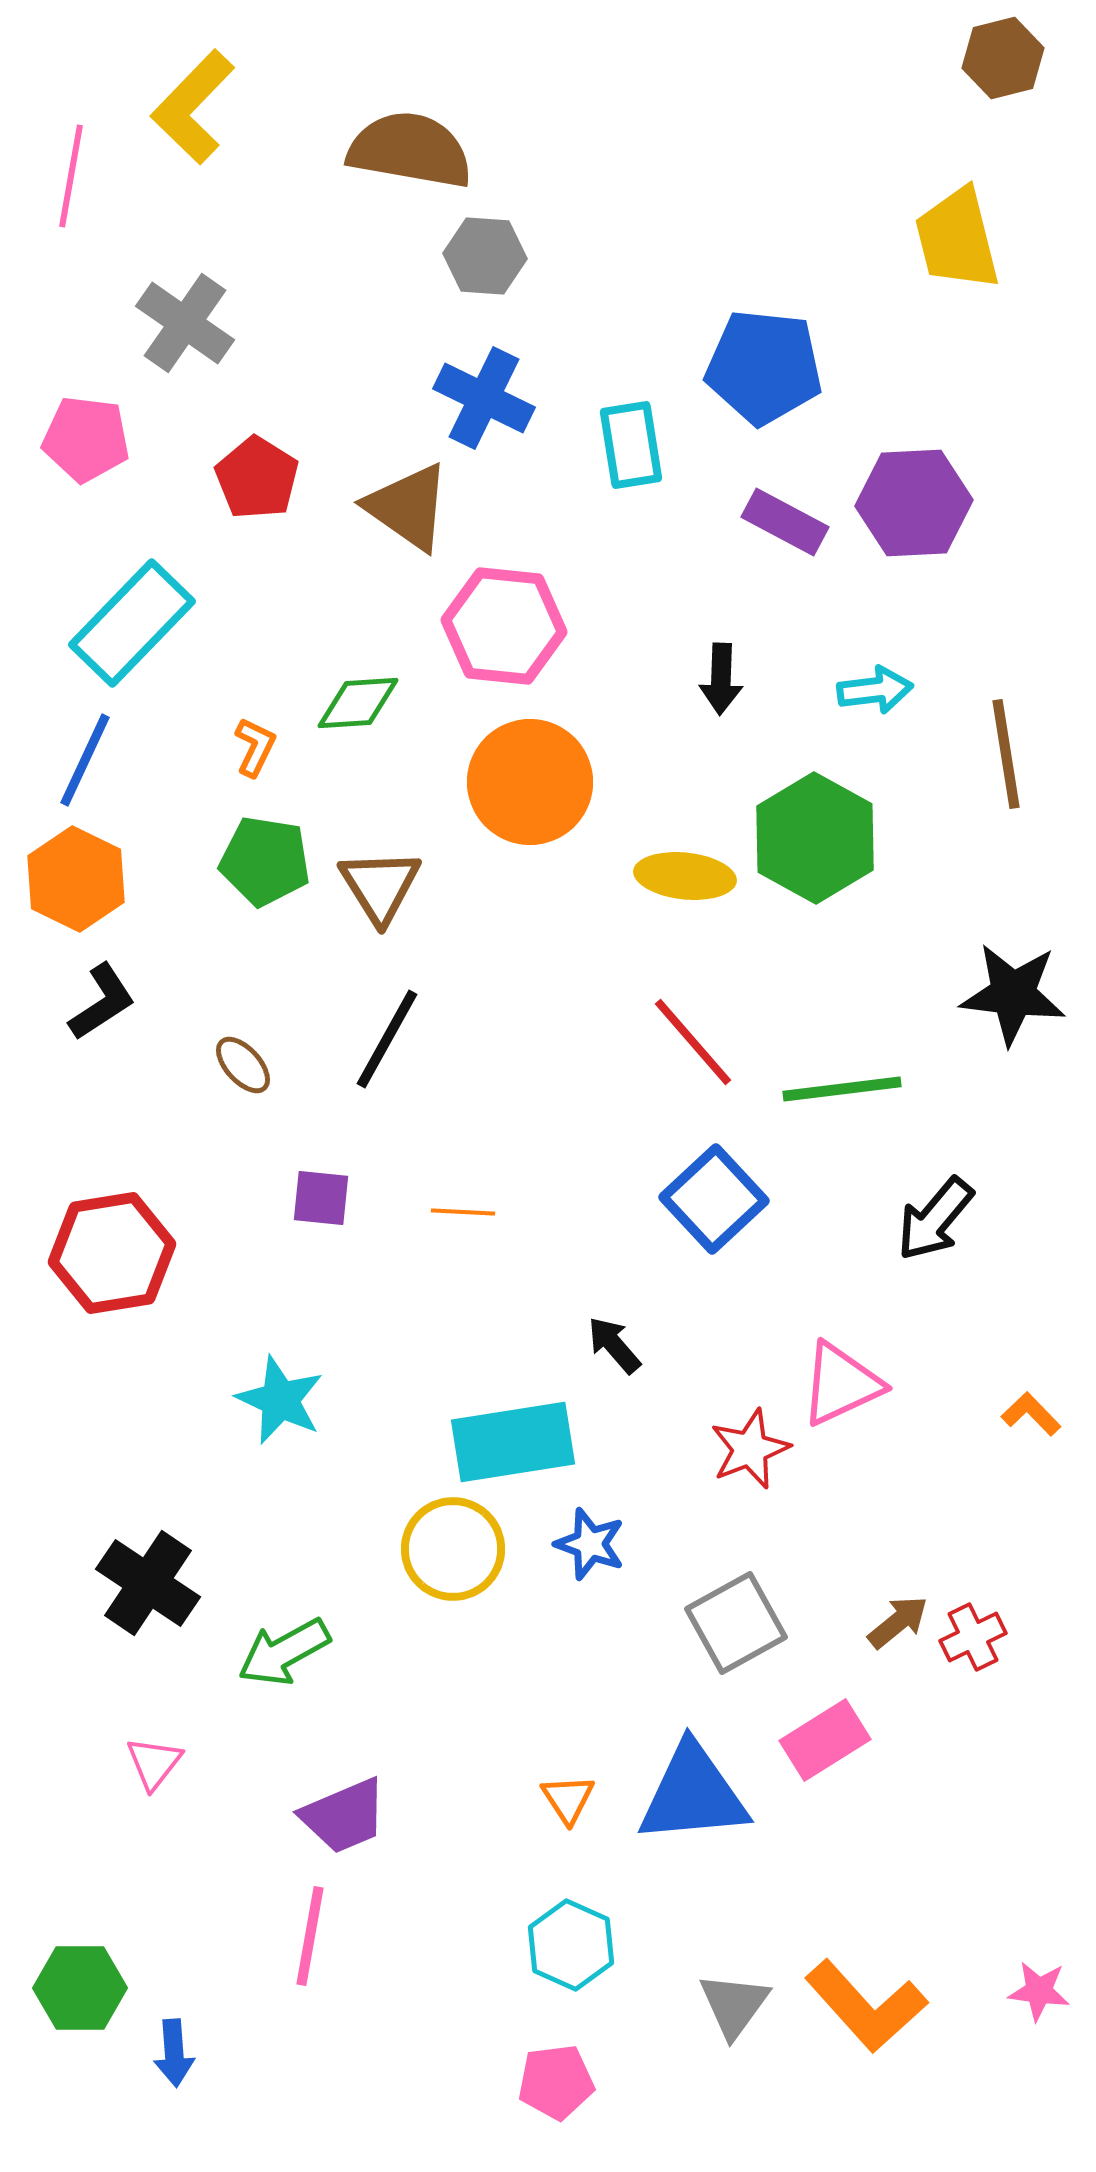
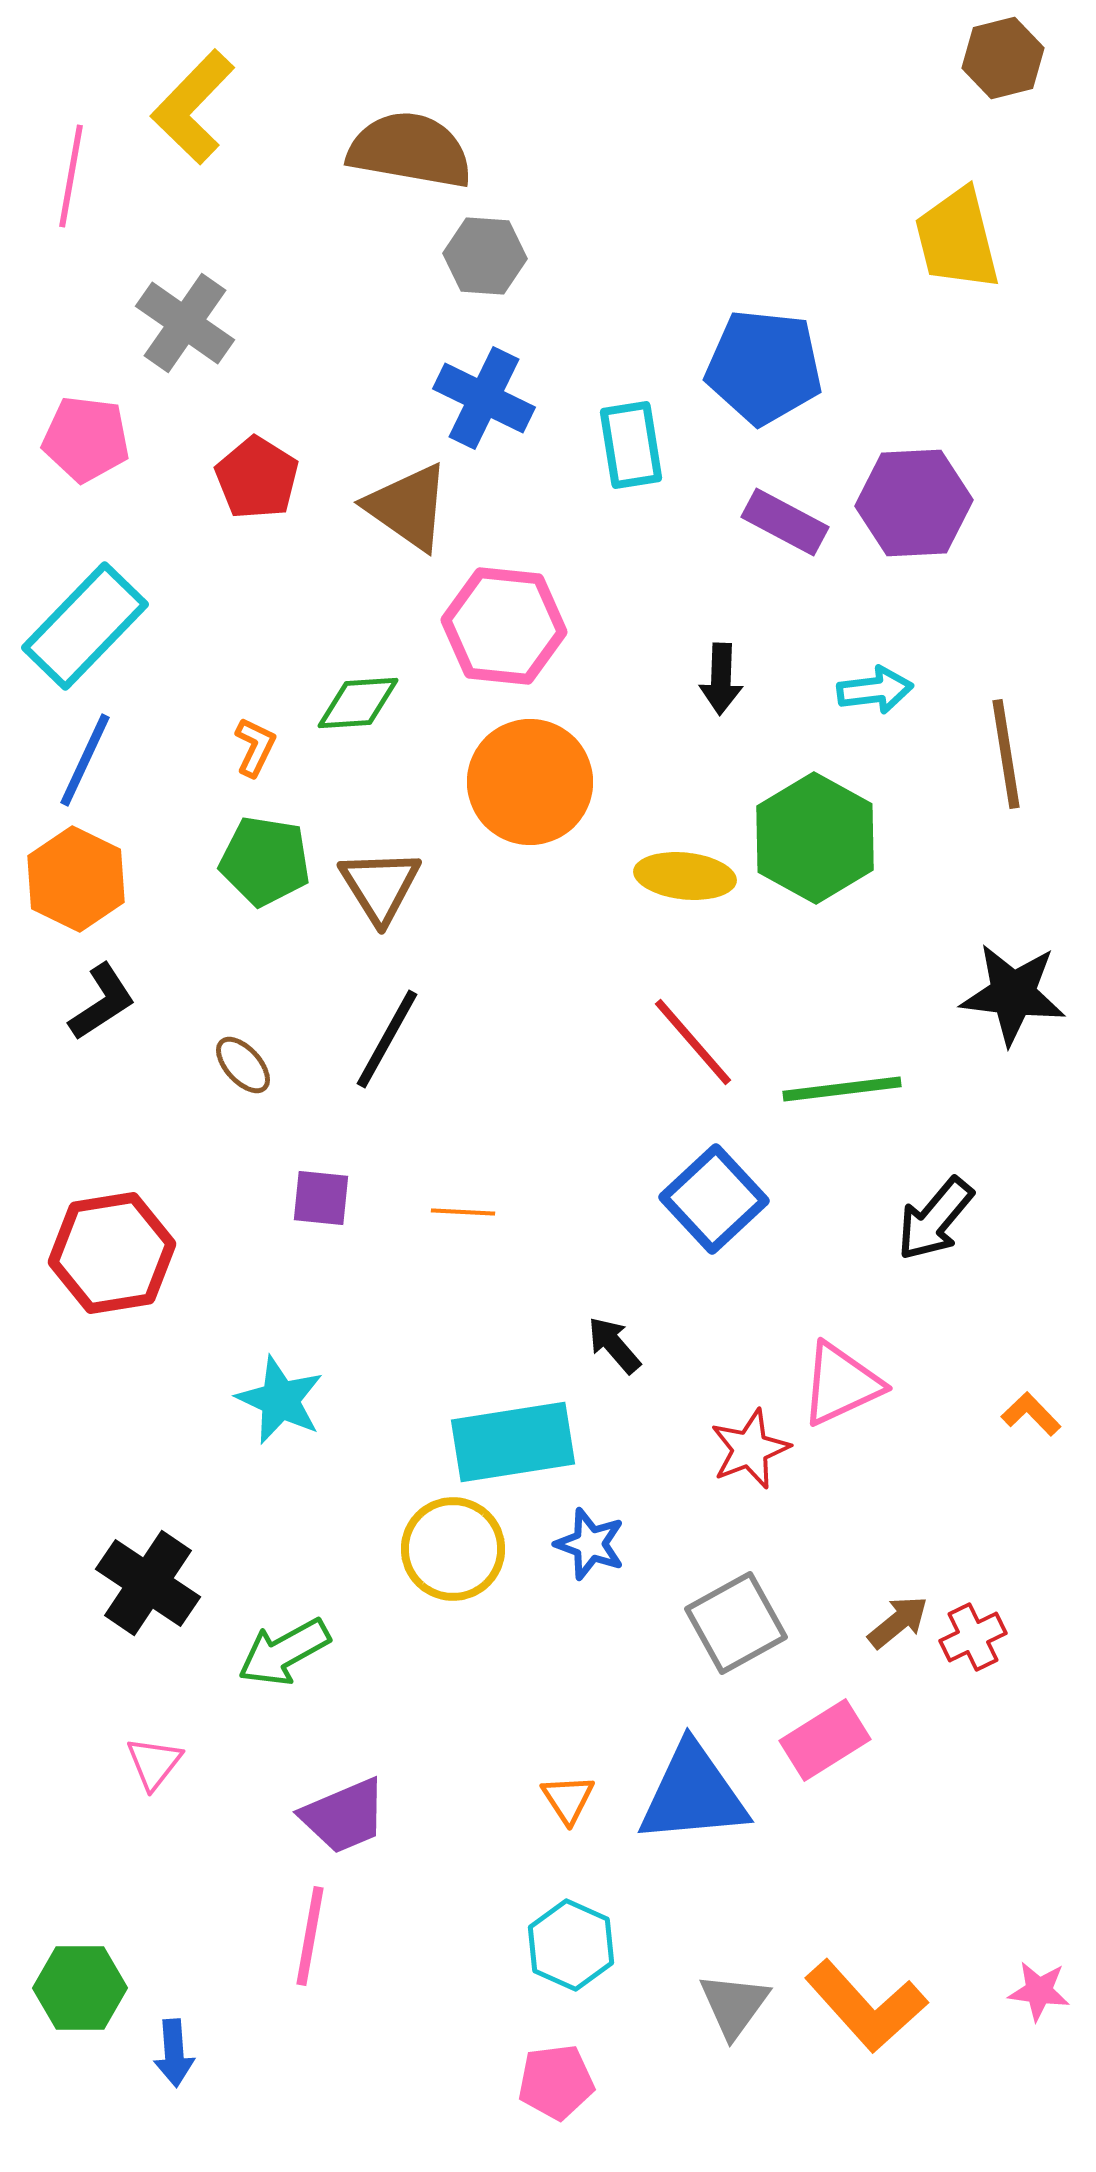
cyan rectangle at (132, 623): moved 47 px left, 3 px down
